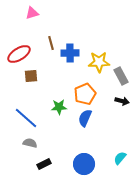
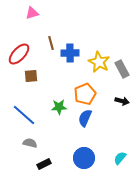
red ellipse: rotated 15 degrees counterclockwise
yellow star: rotated 30 degrees clockwise
gray rectangle: moved 1 px right, 7 px up
blue line: moved 2 px left, 3 px up
blue circle: moved 6 px up
